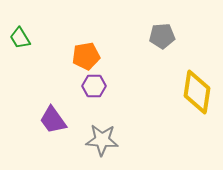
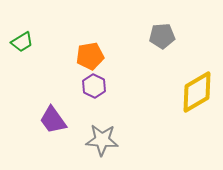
green trapezoid: moved 2 px right, 4 px down; rotated 90 degrees counterclockwise
orange pentagon: moved 4 px right
purple hexagon: rotated 25 degrees clockwise
yellow diamond: rotated 51 degrees clockwise
